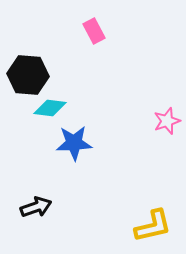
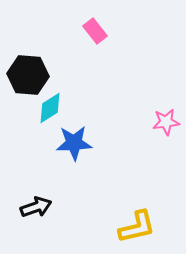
pink rectangle: moved 1 px right; rotated 10 degrees counterclockwise
cyan diamond: rotated 40 degrees counterclockwise
pink star: moved 1 px left, 1 px down; rotated 12 degrees clockwise
yellow L-shape: moved 16 px left, 1 px down
